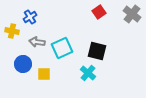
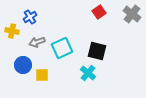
gray arrow: rotated 28 degrees counterclockwise
blue circle: moved 1 px down
yellow square: moved 2 px left, 1 px down
